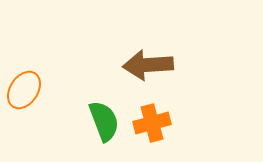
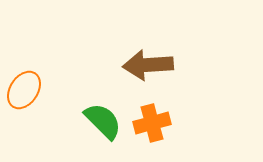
green semicircle: moved 1 px left; rotated 24 degrees counterclockwise
